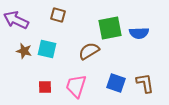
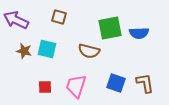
brown square: moved 1 px right, 2 px down
brown semicircle: rotated 135 degrees counterclockwise
